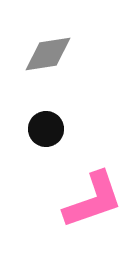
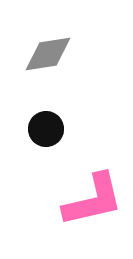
pink L-shape: rotated 6 degrees clockwise
